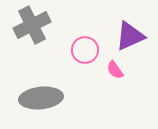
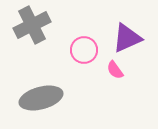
purple triangle: moved 3 px left, 2 px down
pink circle: moved 1 px left
gray ellipse: rotated 9 degrees counterclockwise
